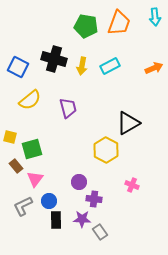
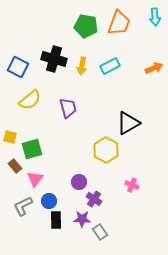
brown rectangle: moved 1 px left
purple cross: rotated 28 degrees clockwise
